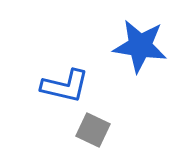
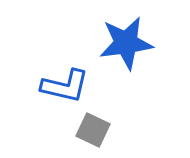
blue star: moved 14 px left, 3 px up; rotated 16 degrees counterclockwise
